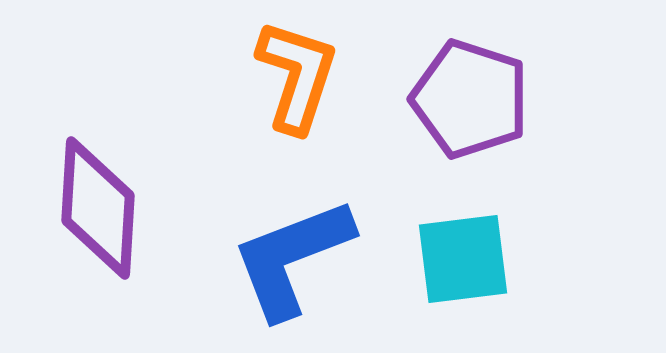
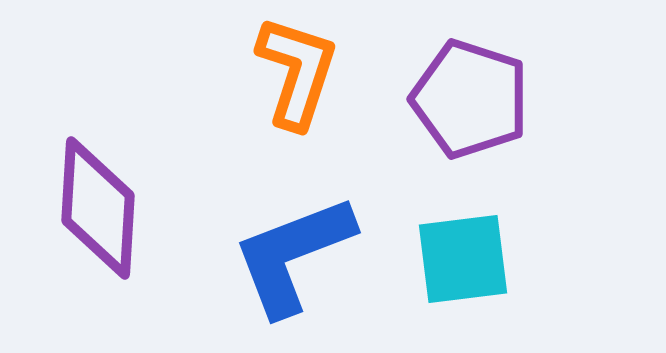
orange L-shape: moved 4 px up
blue L-shape: moved 1 px right, 3 px up
